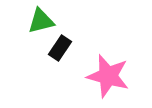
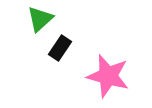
green triangle: moved 1 px left, 2 px up; rotated 28 degrees counterclockwise
